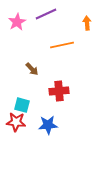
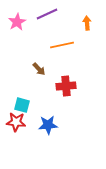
purple line: moved 1 px right
brown arrow: moved 7 px right
red cross: moved 7 px right, 5 px up
